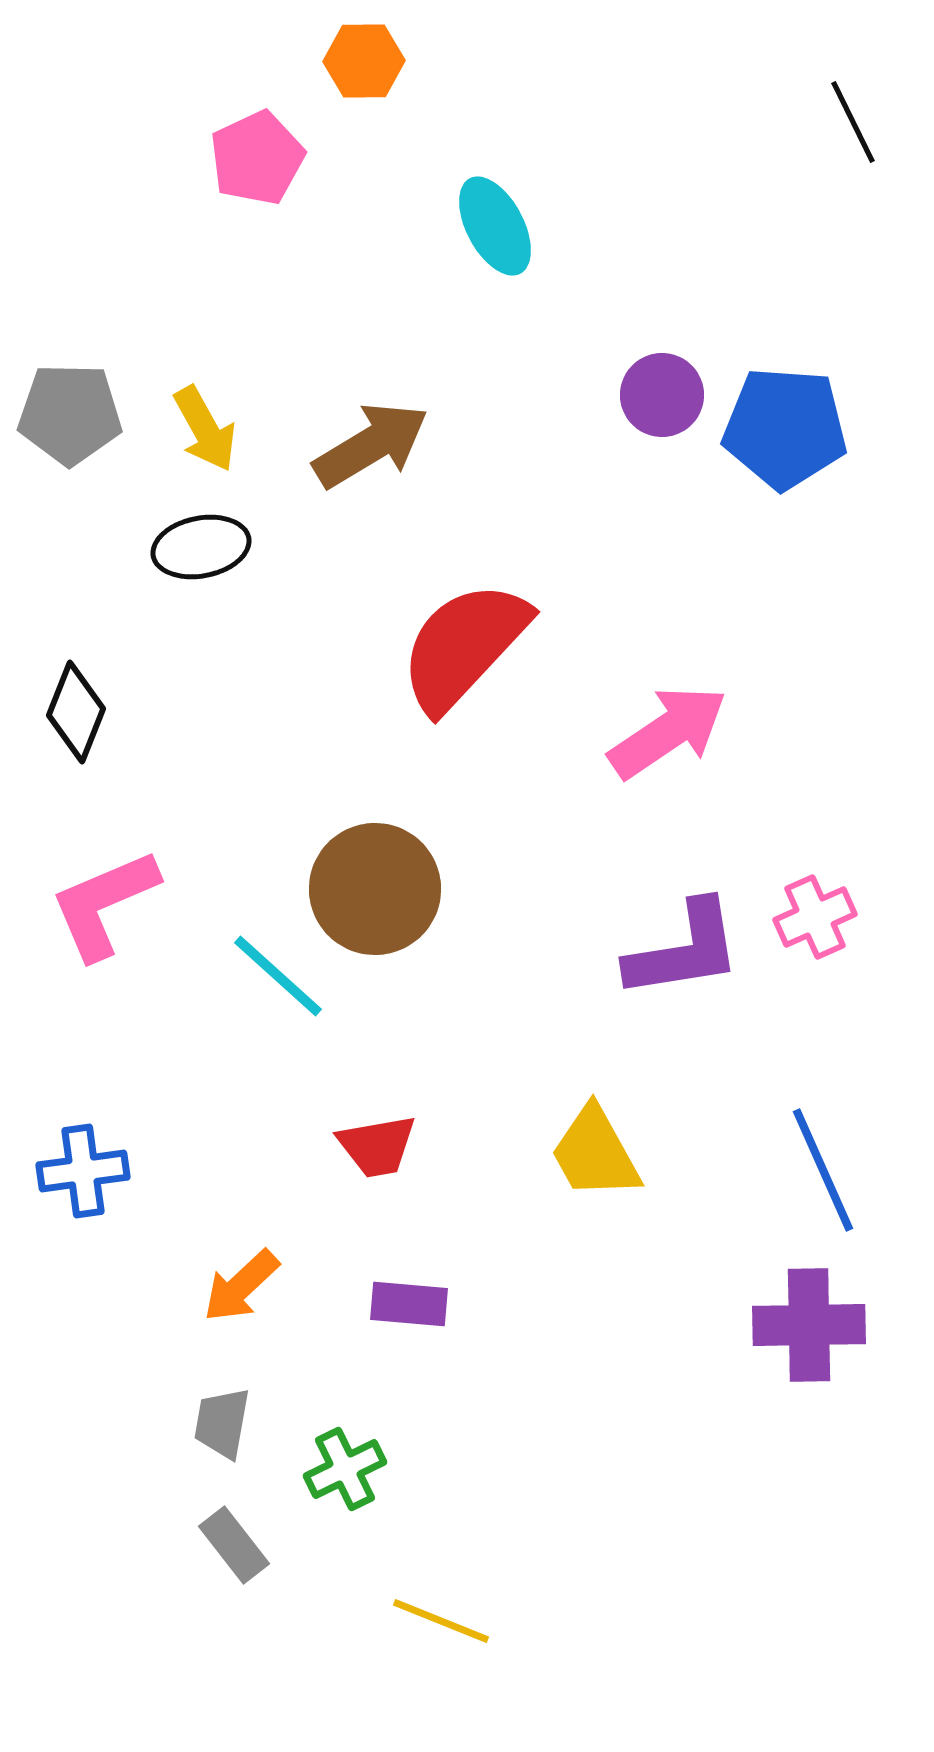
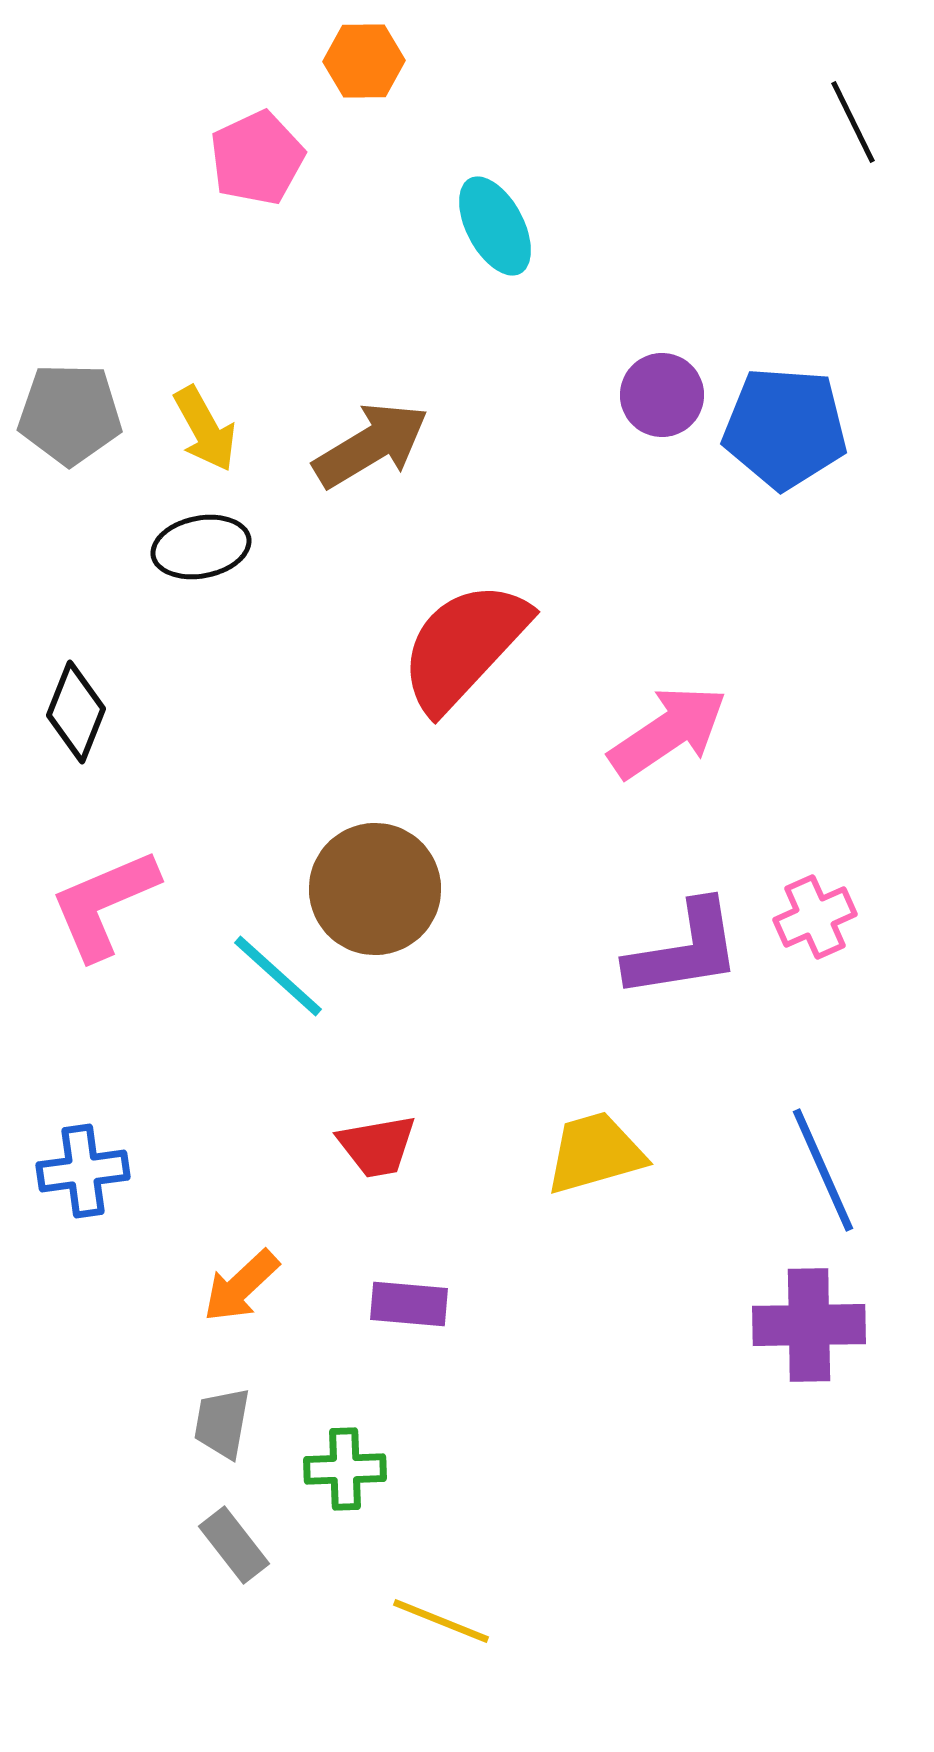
yellow trapezoid: rotated 103 degrees clockwise
green cross: rotated 24 degrees clockwise
